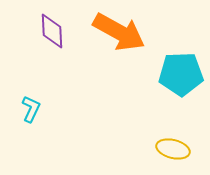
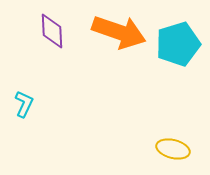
orange arrow: rotated 10 degrees counterclockwise
cyan pentagon: moved 3 px left, 30 px up; rotated 15 degrees counterclockwise
cyan L-shape: moved 7 px left, 5 px up
